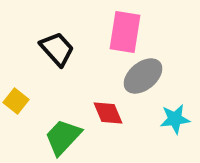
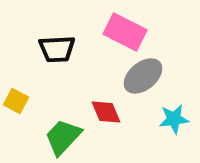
pink rectangle: rotated 72 degrees counterclockwise
black trapezoid: rotated 129 degrees clockwise
yellow square: rotated 10 degrees counterclockwise
red diamond: moved 2 px left, 1 px up
cyan star: moved 1 px left
